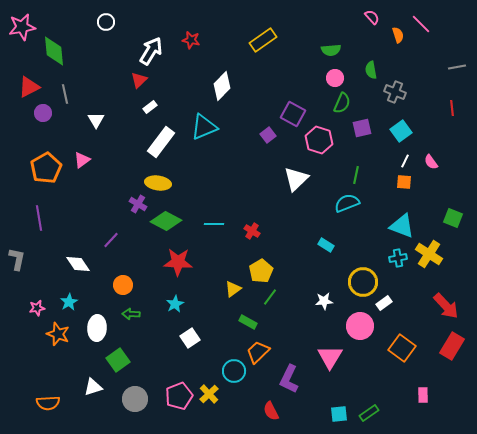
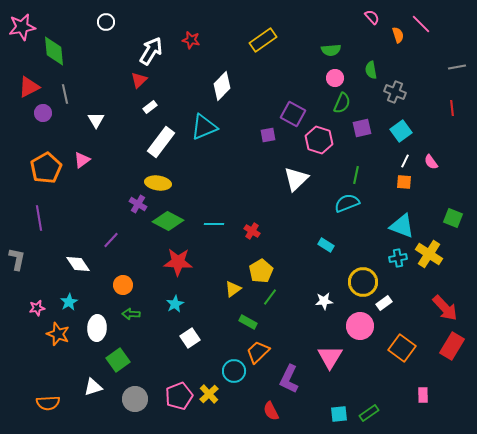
purple square at (268, 135): rotated 28 degrees clockwise
green diamond at (166, 221): moved 2 px right
red arrow at (446, 306): moved 1 px left, 2 px down
